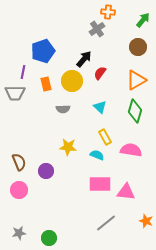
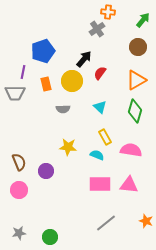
pink triangle: moved 3 px right, 7 px up
green circle: moved 1 px right, 1 px up
